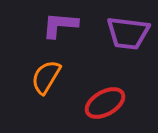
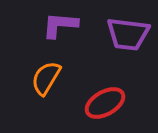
purple trapezoid: moved 1 px down
orange semicircle: moved 1 px down
